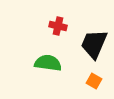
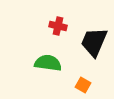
black trapezoid: moved 2 px up
orange square: moved 11 px left, 4 px down
